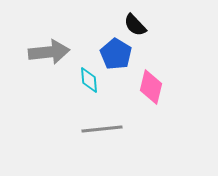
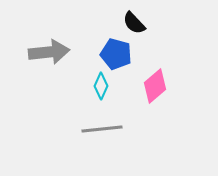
black semicircle: moved 1 px left, 2 px up
blue pentagon: rotated 16 degrees counterclockwise
cyan diamond: moved 12 px right, 6 px down; rotated 28 degrees clockwise
pink diamond: moved 4 px right, 1 px up; rotated 36 degrees clockwise
